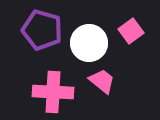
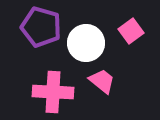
purple pentagon: moved 1 px left, 3 px up
white circle: moved 3 px left
